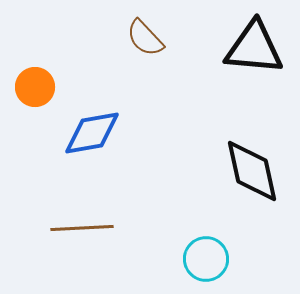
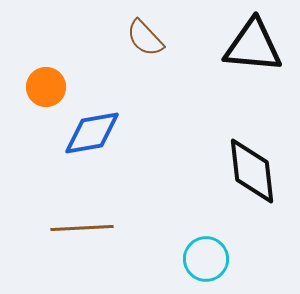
black triangle: moved 1 px left, 2 px up
orange circle: moved 11 px right
black diamond: rotated 6 degrees clockwise
